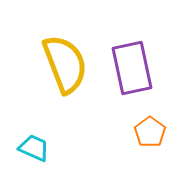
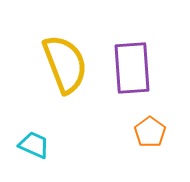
purple rectangle: rotated 8 degrees clockwise
cyan trapezoid: moved 3 px up
